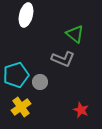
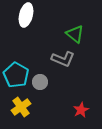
cyan pentagon: rotated 25 degrees counterclockwise
red star: rotated 21 degrees clockwise
